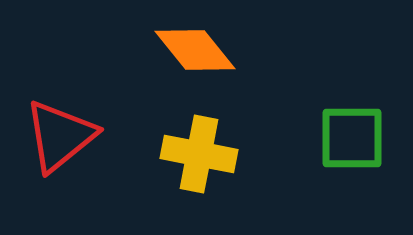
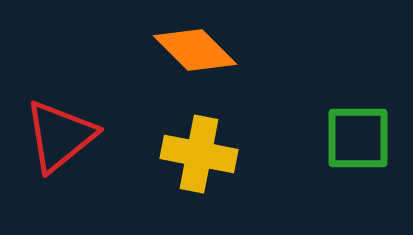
orange diamond: rotated 6 degrees counterclockwise
green square: moved 6 px right
